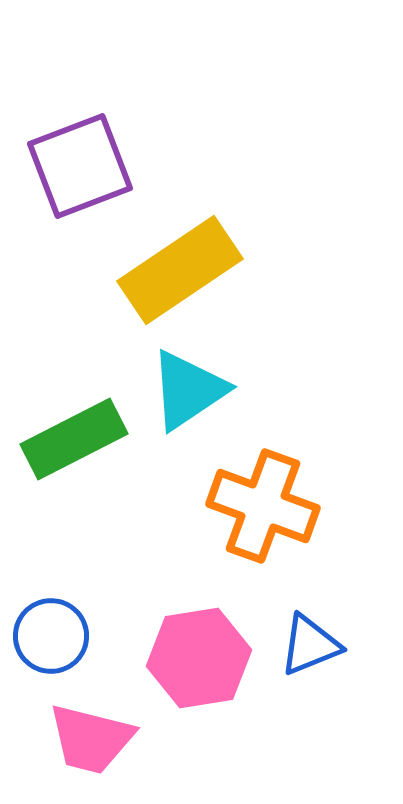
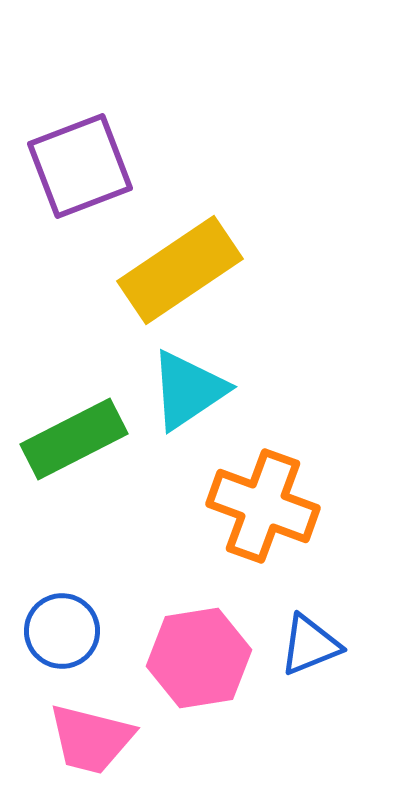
blue circle: moved 11 px right, 5 px up
